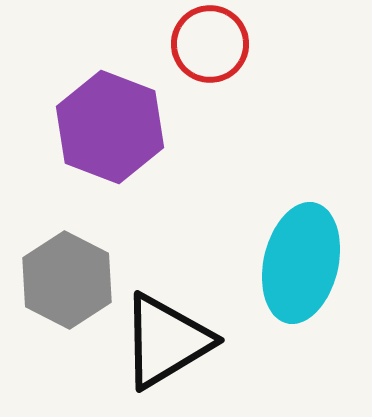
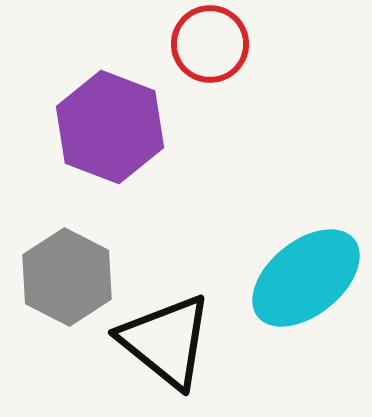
cyan ellipse: moved 5 px right, 15 px down; rotated 38 degrees clockwise
gray hexagon: moved 3 px up
black triangle: rotated 50 degrees counterclockwise
